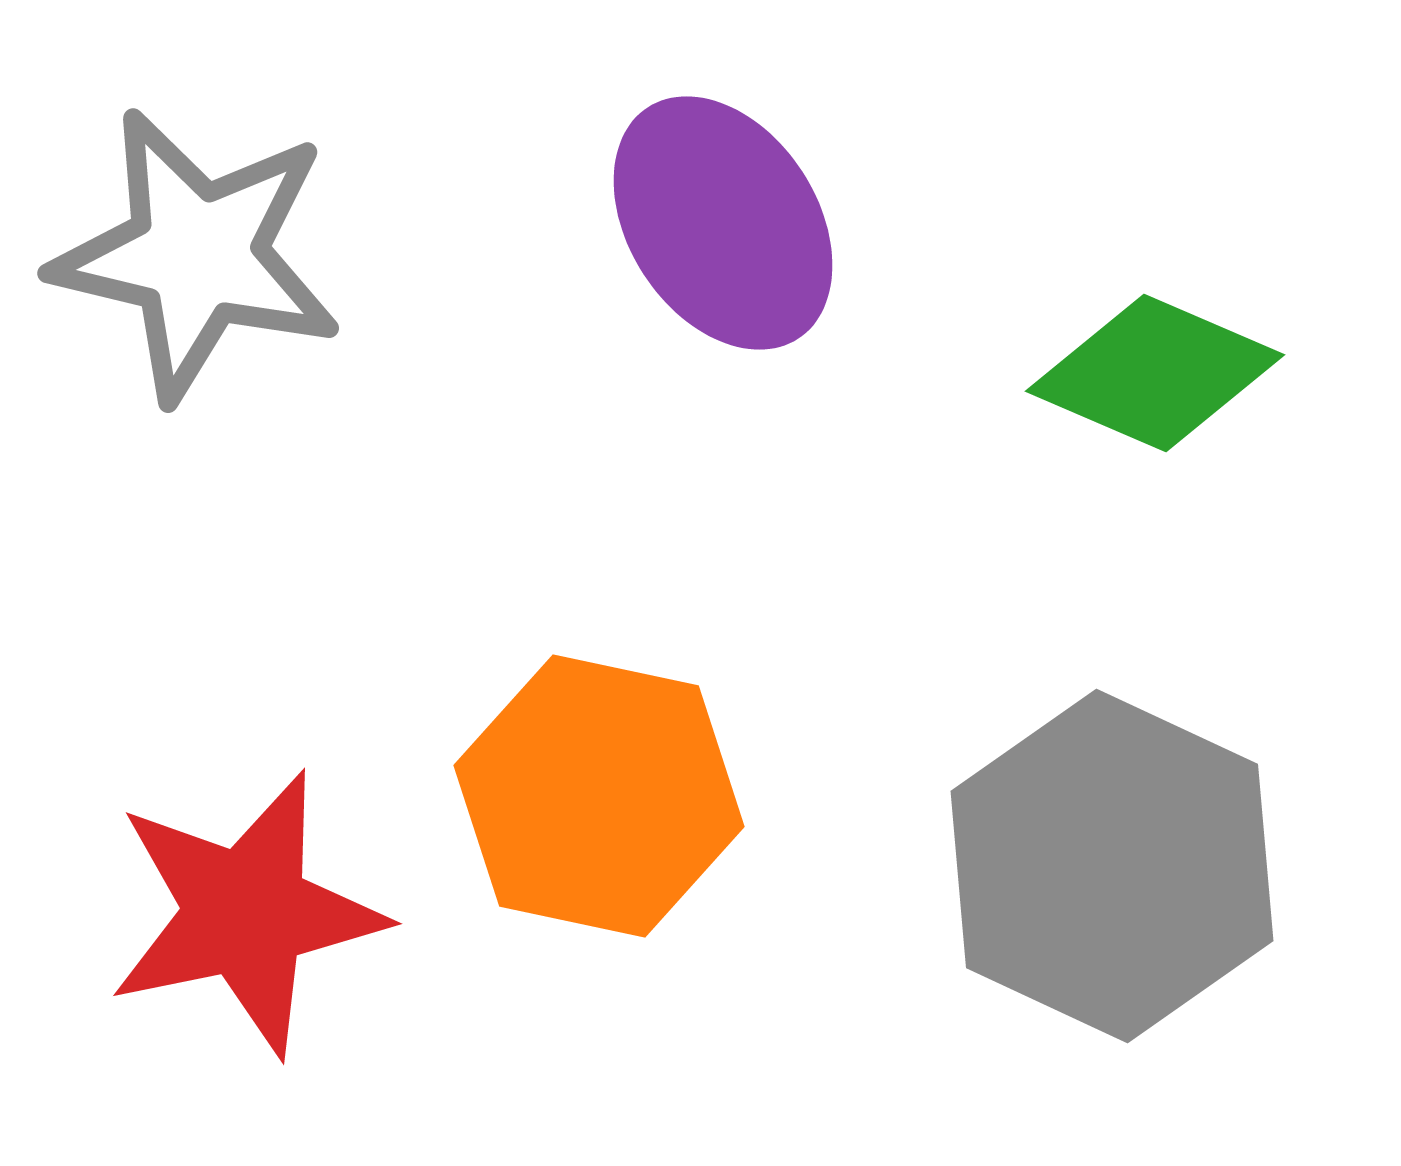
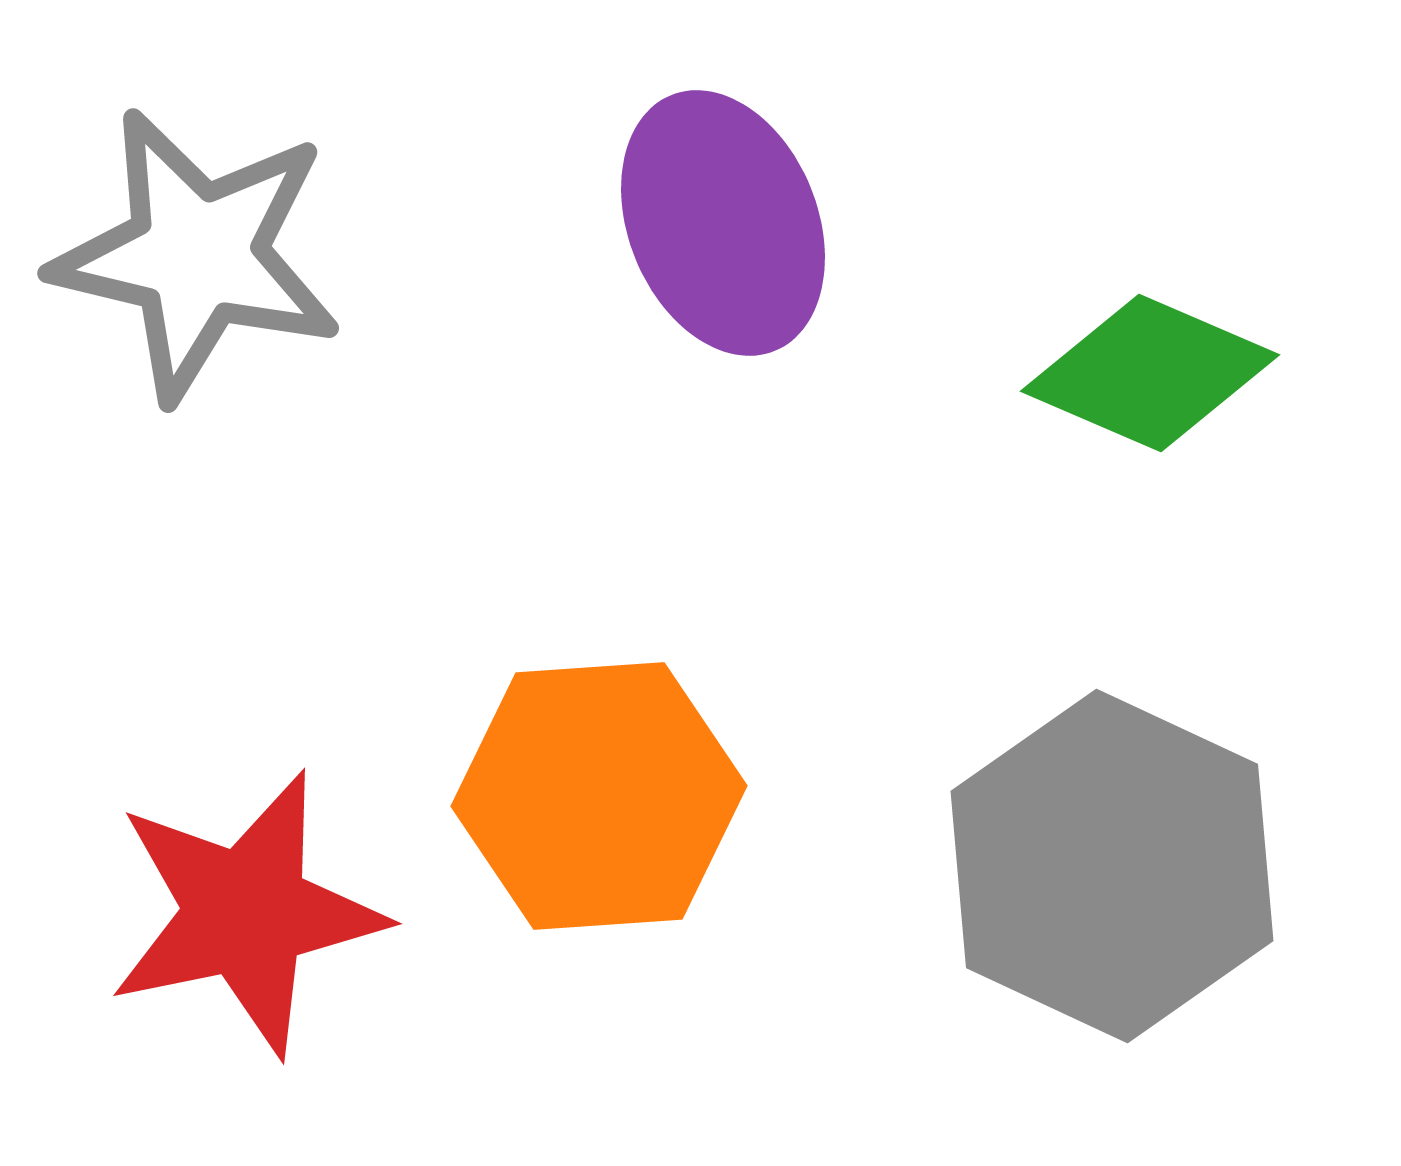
purple ellipse: rotated 11 degrees clockwise
green diamond: moved 5 px left
orange hexagon: rotated 16 degrees counterclockwise
